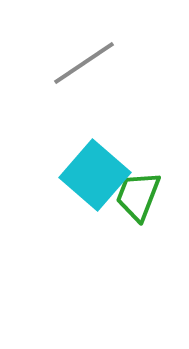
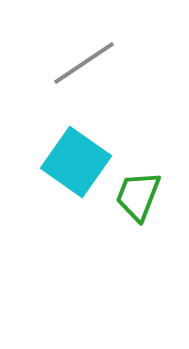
cyan square: moved 19 px left, 13 px up; rotated 6 degrees counterclockwise
